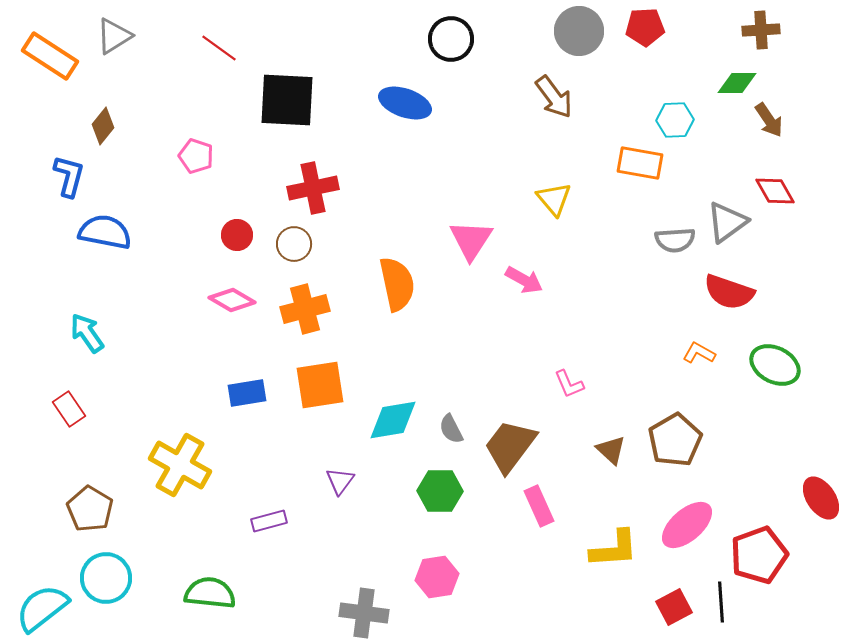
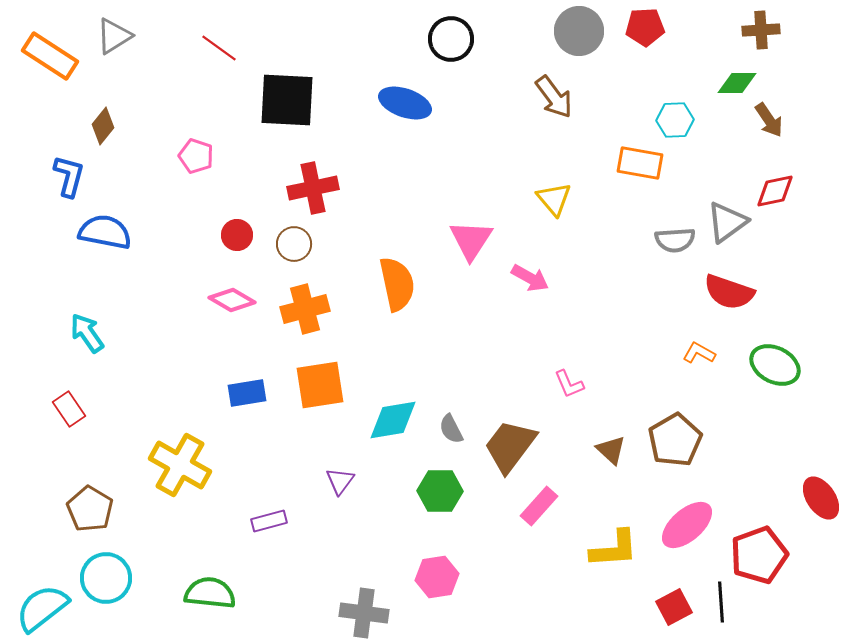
red diamond at (775, 191): rotated 72 degrees counterclockwise
pink arrow at (524, 280): moved 6 px right, 2 px up
pink rectangle at (539, 506): rotated 66 degrees clockwise
